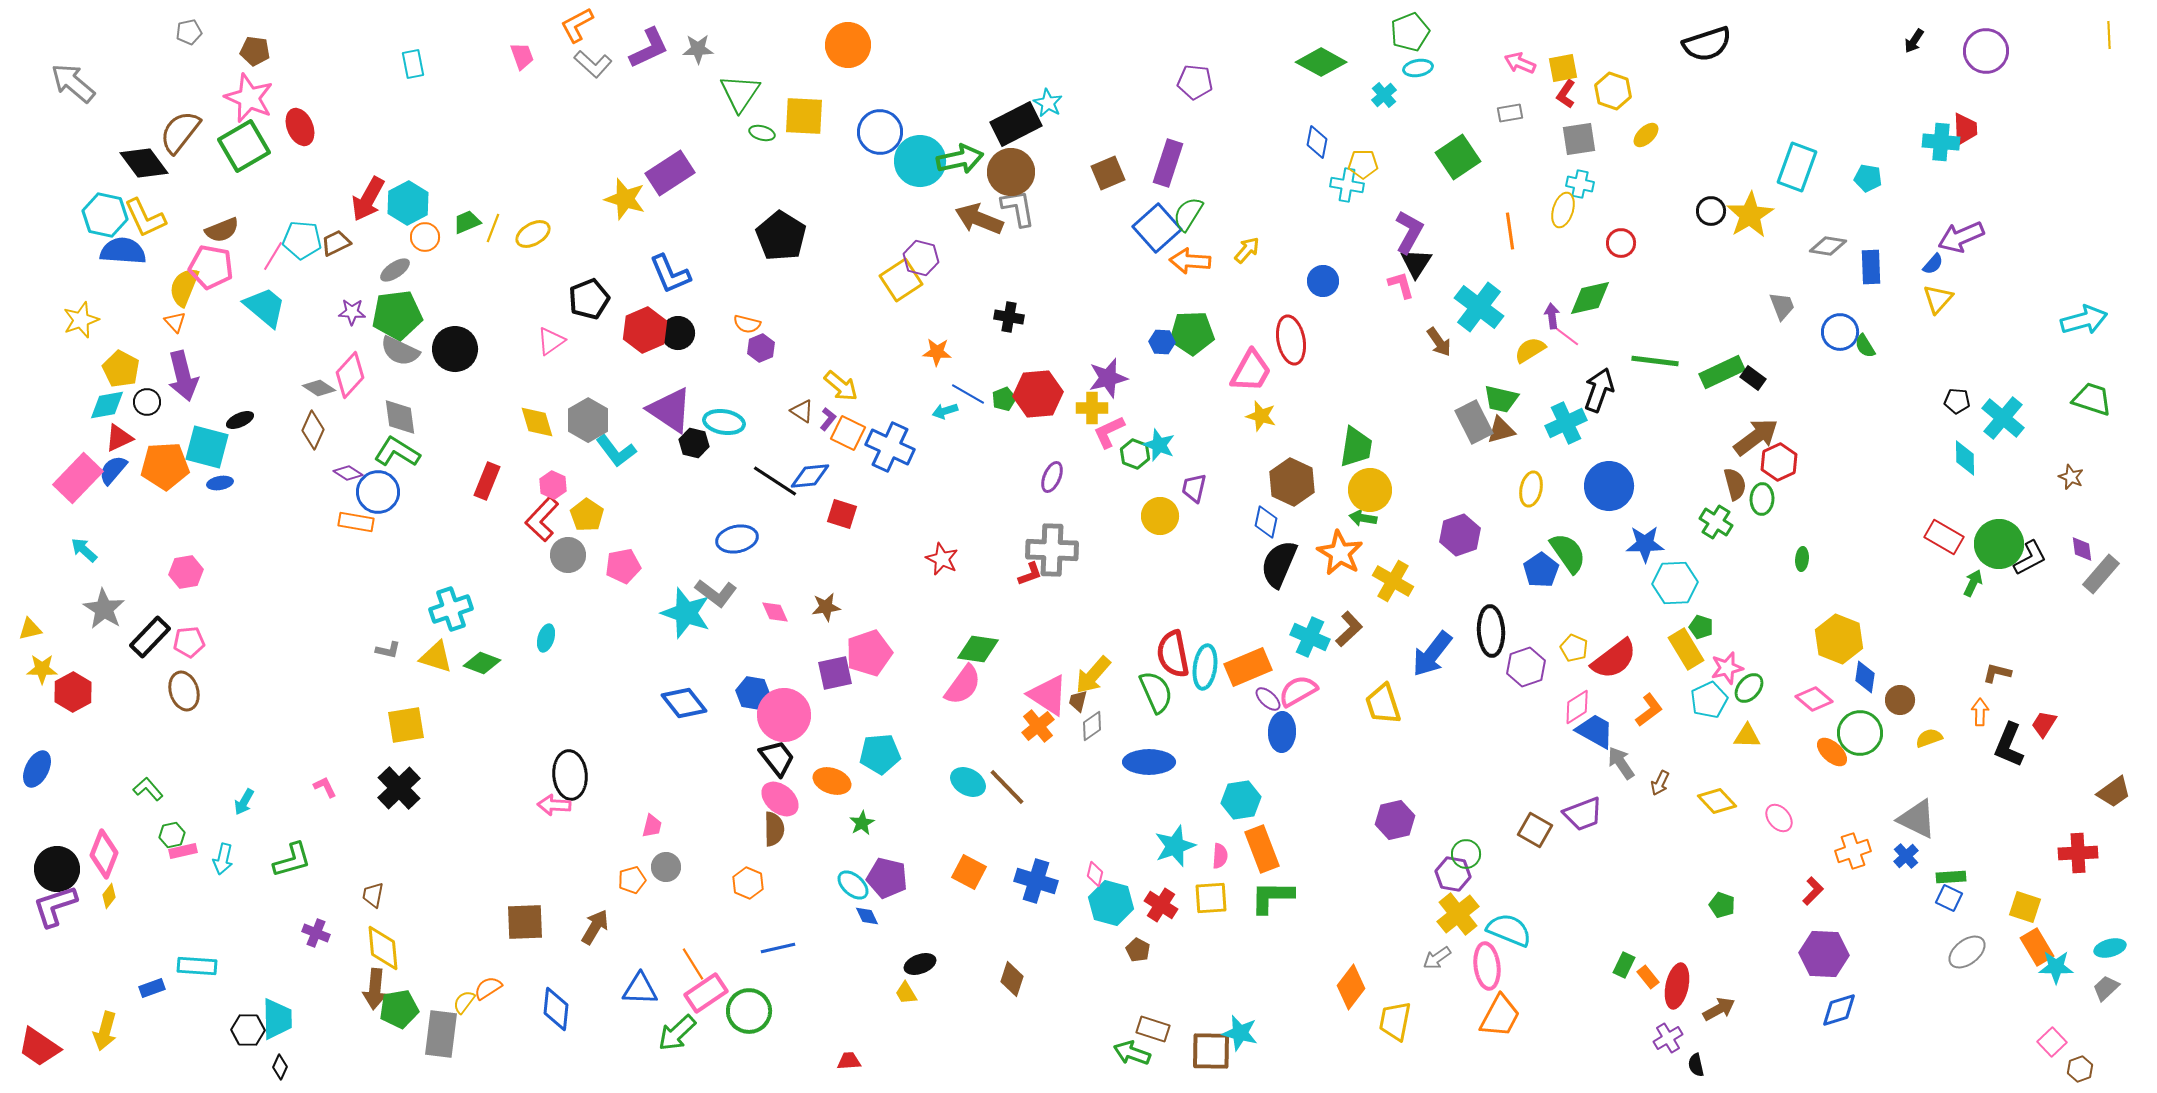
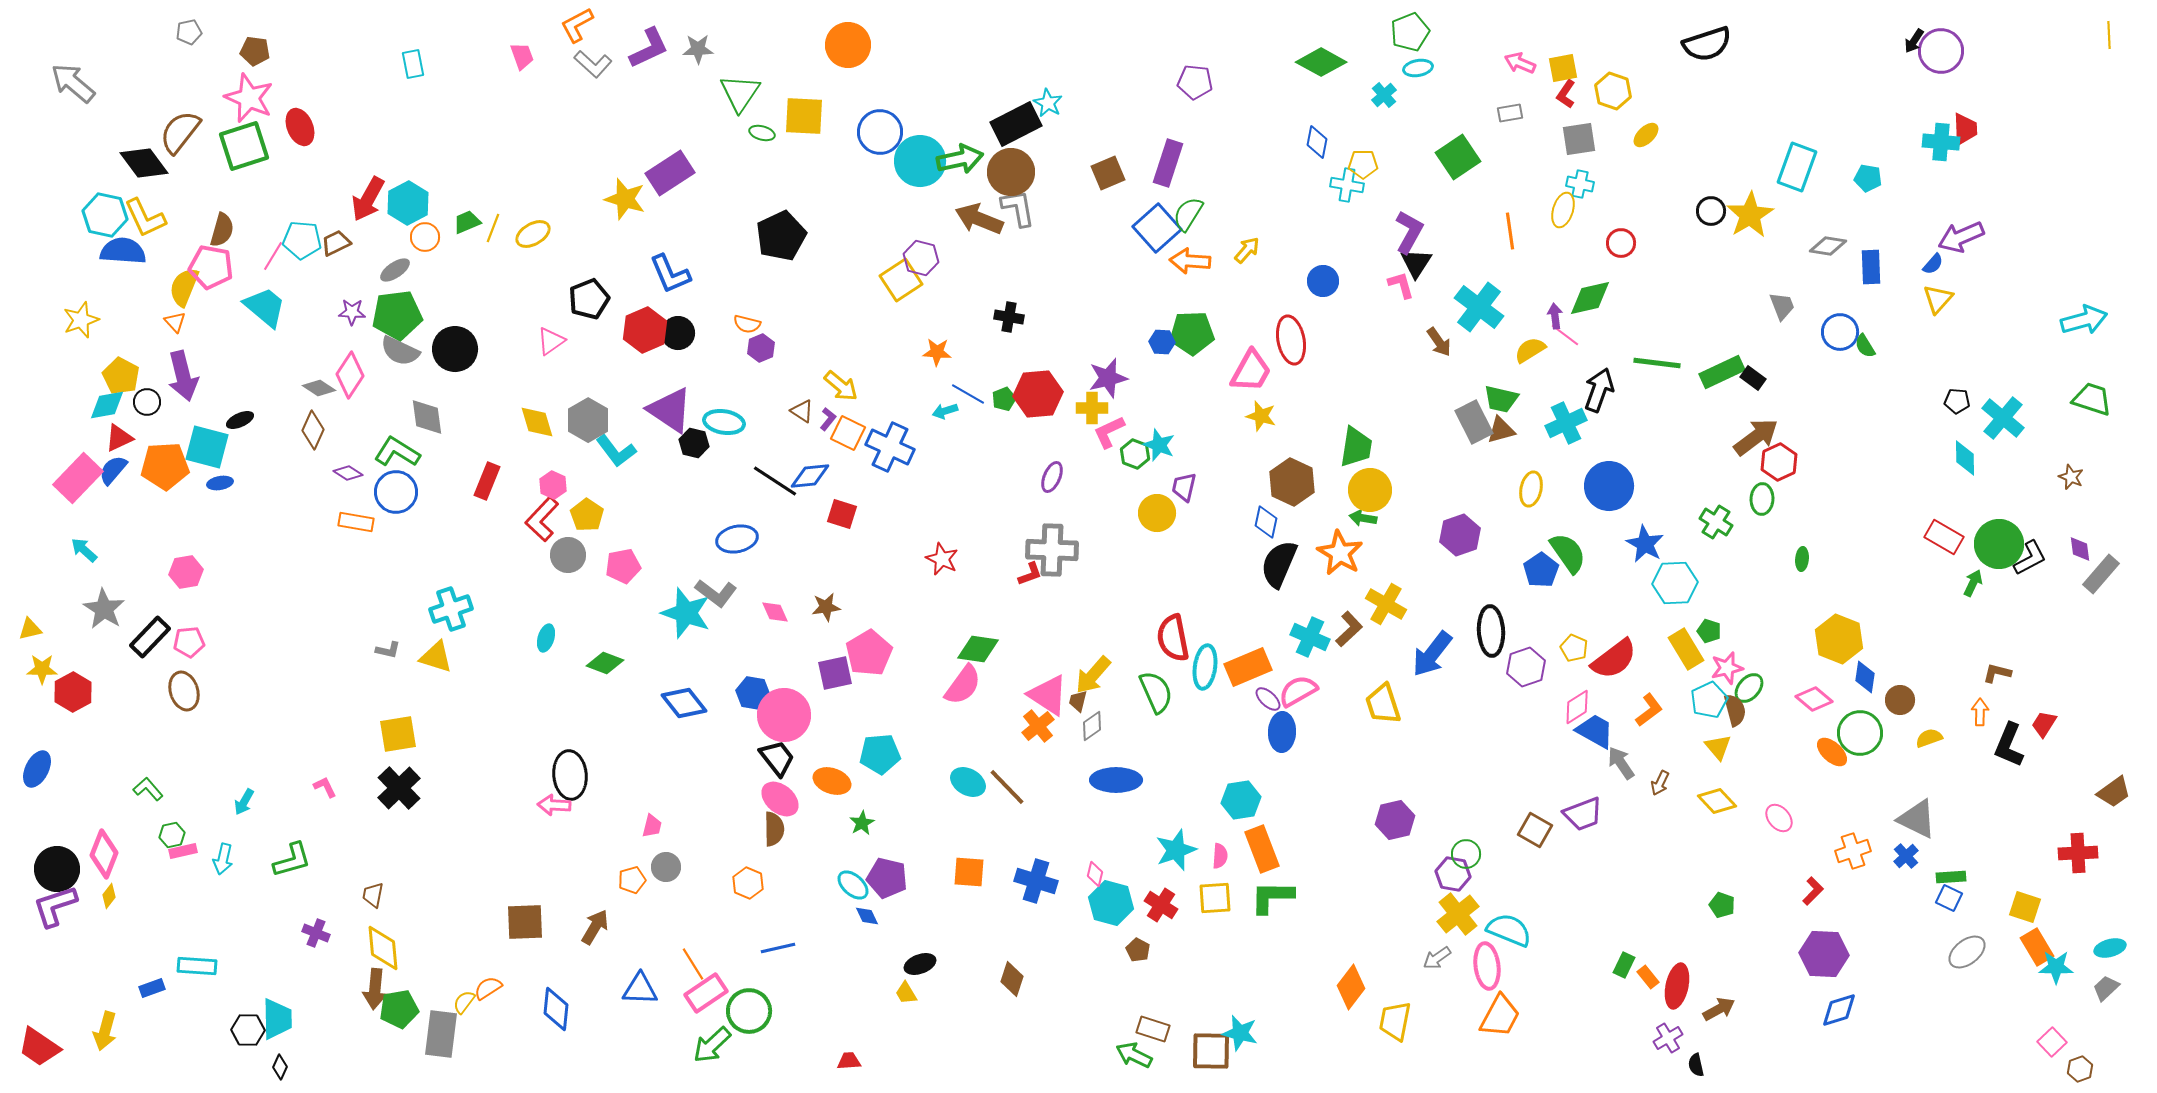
purple circle at (1986, 51): moved 45 px left
green square at (244, 146): rotated 12 degrees clockwise
brown semicircle at (222, 230): rotated 52 degrees counterclockwise
black pentagon at (781, 236): rotated 15 degrees clockwise
purple arrow at (1552, 316): moved 3 px right
green line at (1655, 361): moved 2 px right, 2 px down
yellow pentagon at (121, 369): moved 7 px down
pink diamond at (350, 375): rotated 9 degrees counterclockwise
gray diamond at (400, 417): moved 27 px right
brown semicircle at (1735, 484): moved 226 px down
purple trapezoid at (1194, 488): moved 10 px left, 1 px up
blue circle at (378, 492): moved 18 px right
yellow circle at (1160, 516): moved 3 px left, 3 px up
blue star at (1645, 544): rotated 30 degrees clockwise
purple diamond at (2082, 549): moved 2 px left
yellow cross at (1393, 581): moved 7 px left, 23 px down
green pentagon at (1701, 627): moved 8 px right, 4 px down
pink pentagon at (869, 653): rotated 12 degrees counterclockwise
red semicircle at (1173, 654): moved 16 px up
green diamond at (482, 663): moved 123 px right
yellow square at (406, 725): moved 8 px left, 9 px down
yellow triangle at (1747, 736): moved 29 px left, 11 px down; rotated 48 degrees clockwise
blue ellipse at (1149, 762): moved 33 px left, 18 px down
cyan star at (1175, 846): moved 1 px right, 4 px down
orange square at (969, 872): rotated 24 degrees counterclockwise
yellow square at (1211, 898): moved 4 px right
green arrow at (677, 1033): moved 35 px right, 12 px down
green arrow at (1132, 1053): moved 2 px right, 2 px down; rotated 6 degrees clockwise
